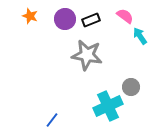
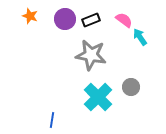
pink semicircle: moved 1 px left, 4 px down
cyan arrow: moved 1 px down
gray star: moved 4 px right
cyan cross: moved 10 px left, 9 px up; rotated 20 degrees counterclockwise
blue line: rotated 28 degrees counterclockwise
